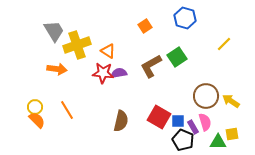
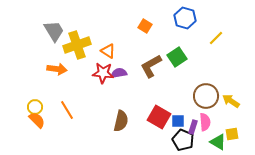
orange square: rotated 24 degrees counterclockwise
yellow line: moved 8 px left, 6 px up
pink semicircle: rotated 12 degrees clockwise
purple rectangle: rotated 48 degrees clockwise
green triangle: rotated 30 degrees clockwise
